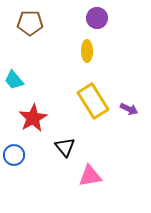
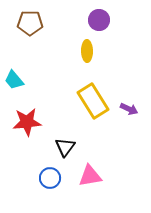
purple circle: moved 2 px right, 2 px down
red star: moved 6 px left, 4 px down; rotated 24 degrees clockwise
black triangle: rotated 15 degrees clockwise
blue circle: moved 36 px right, 23 px down
